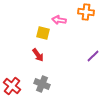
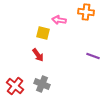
purple line: rotated 64 degrees clockwise
red cross: moved 3 px right
